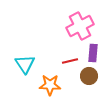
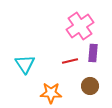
pink cross: rotated 8 degrees counterclockwise
brown circle: moved 1 px right, 10 px down
orange star: moved 1 px right, 8 px down
